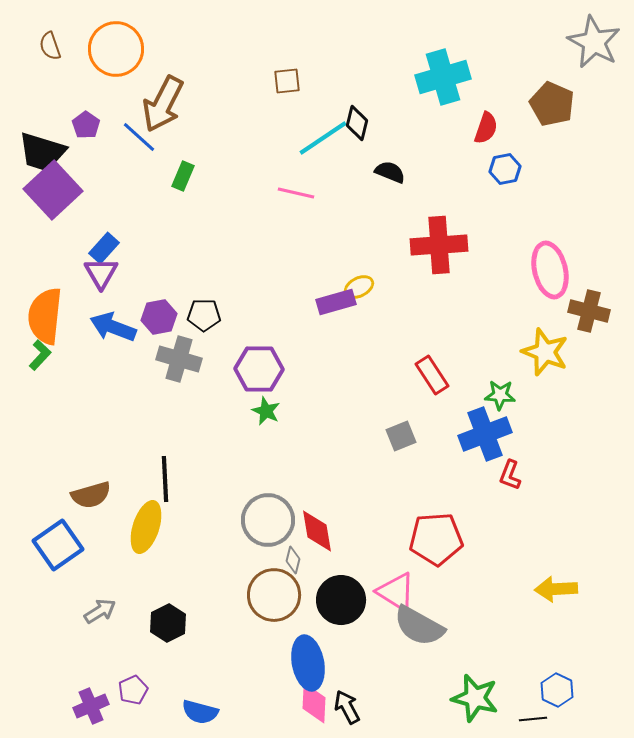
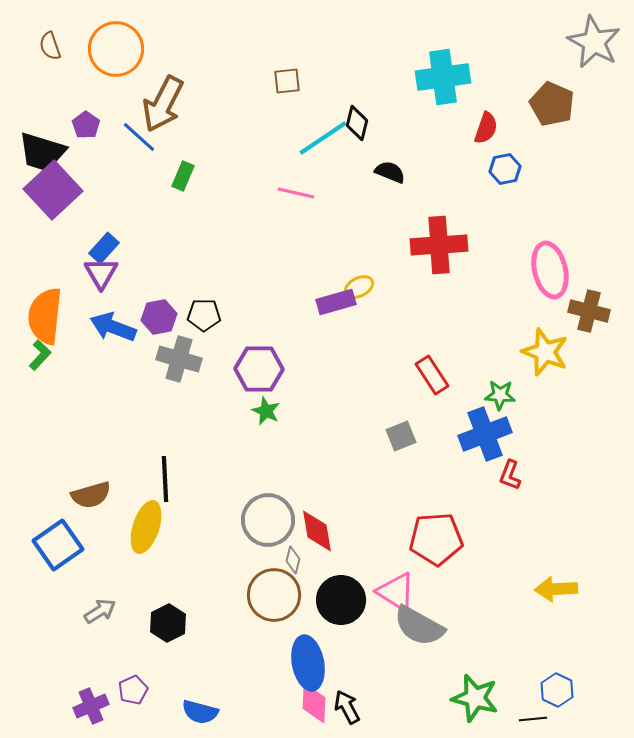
cyan cross at (443, 77): rotated 8 degrees clockwise
